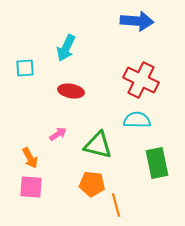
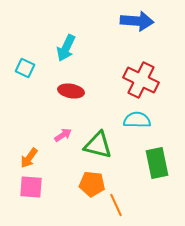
cyan square: rotated 30 degrees clockwise
pink arrow: moved 5 px right, 1 px down
orange arrow: moved 1 px left; rotated 65 degrees clockwise
orange line: rotated 10 degrees counterclockwise
